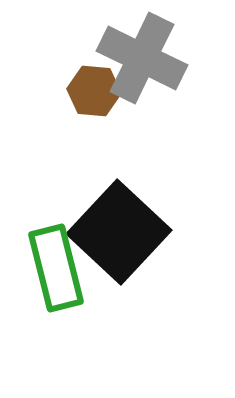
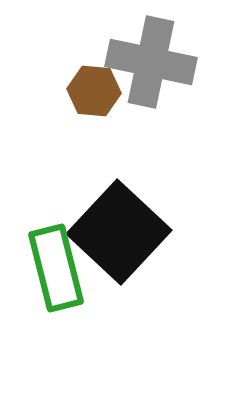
gray cross: moved 9 px right, 4 px down; rotated 14 degrees counterclockwise
